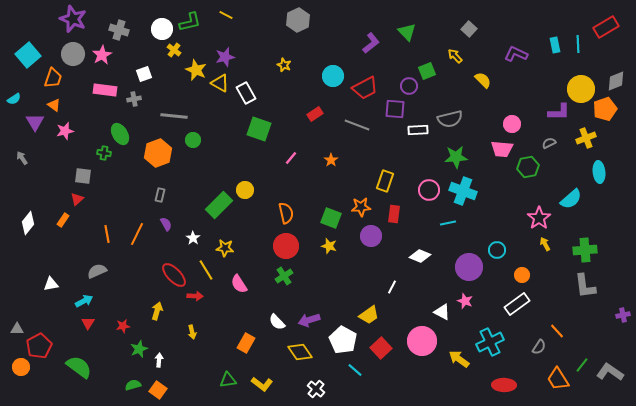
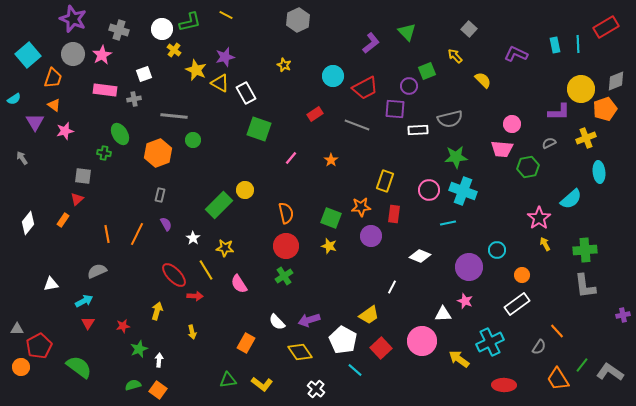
white triangle at (442, 312): moved 1 px right, 2 px down; rotated 30 degrees counterclockwise
